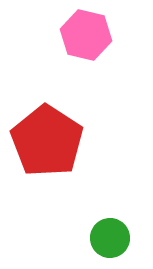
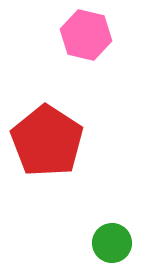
green circle: moved 2 px right, 5 px down
